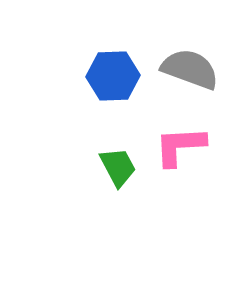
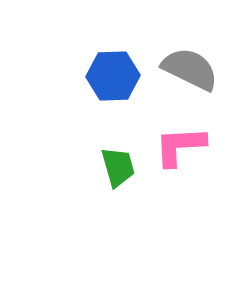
gray semicircle: rotated 6 degrees clockwise
green trapezoid: rotated 12 degrees clockwise
